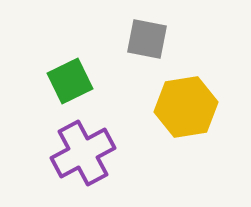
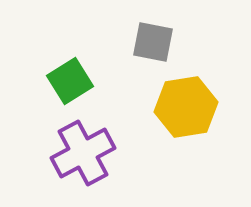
gray square: moved 6 px right, 3 px down
green square: rotated 6 degrees counterclockwise
